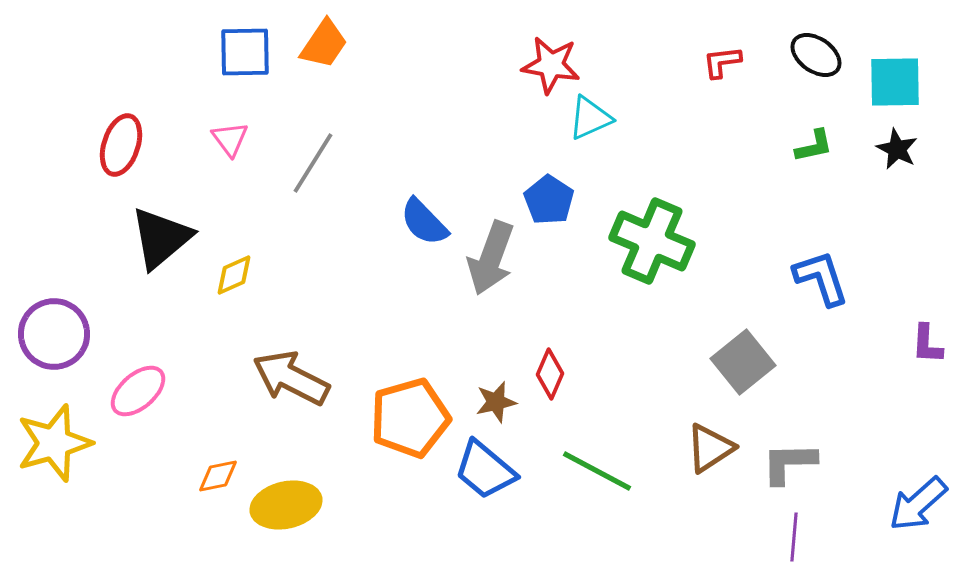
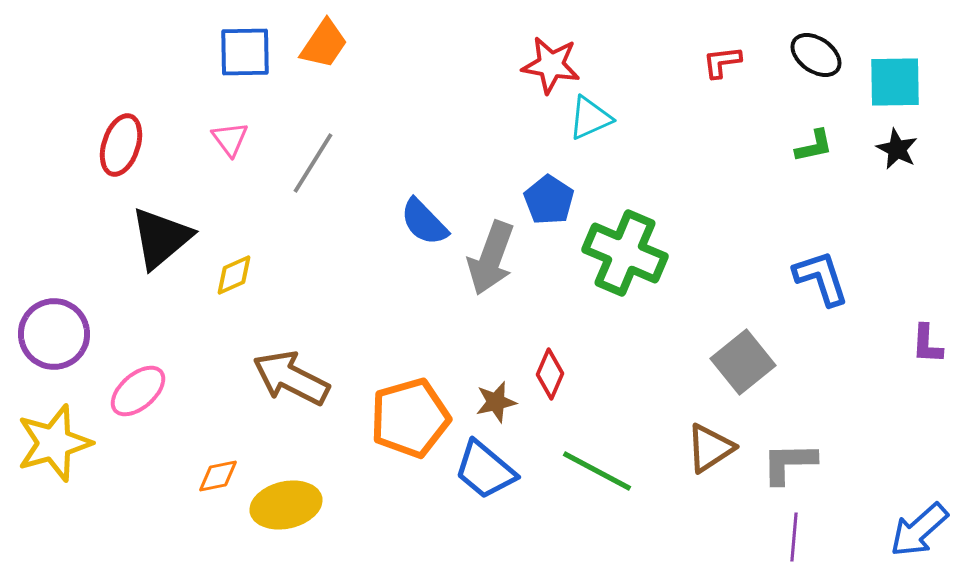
green cross: moved 27 px left, 12 px down
blue arrow: moved 1 px right, 26 px down
